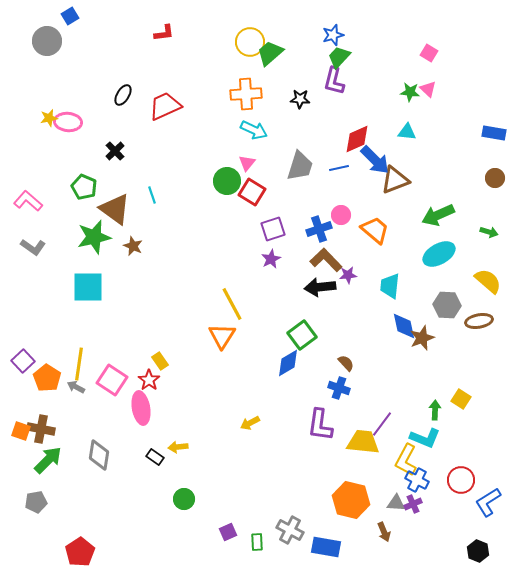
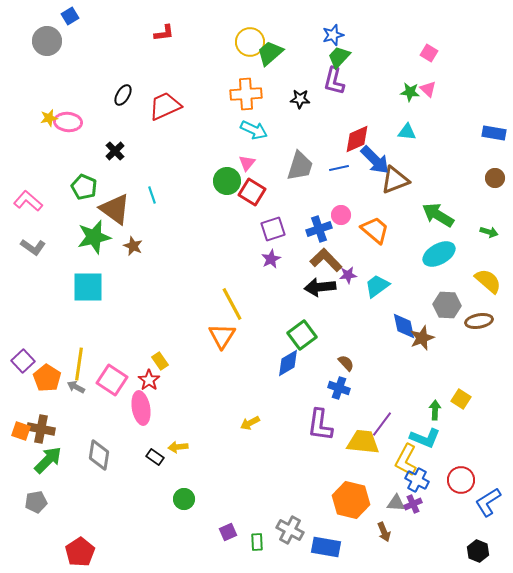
green arrow at (438, 215): rotated 56 degrees clockwise
cyan trapezoid at (390, 286): moved 13 px left; rotated 48 degrees clockwise
